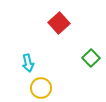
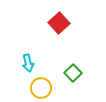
green square: moved 18 px left, 15 px down
